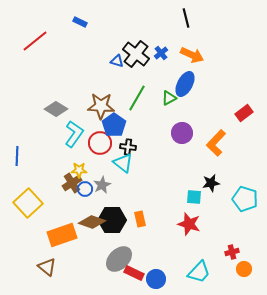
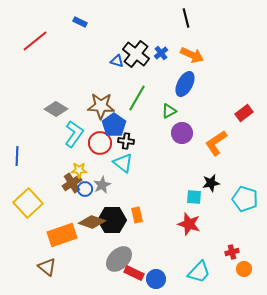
green triangle at (169, 98): moved 13 px down
orange L-shape at (216, 143): rotated 12 degrees clockwise
black cross at (128, 147): moved 2 px left, 6 px up
orange rectangle at (140, 219): moved 3 px left, 4 px up
